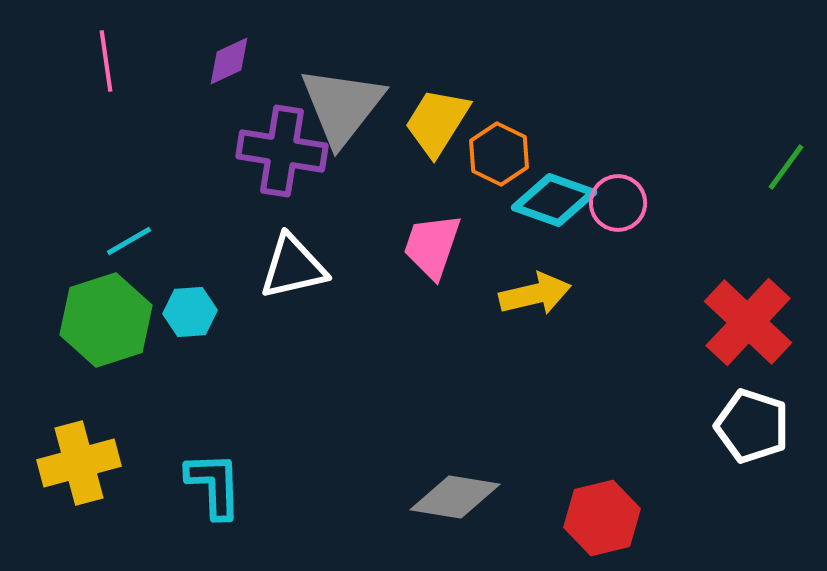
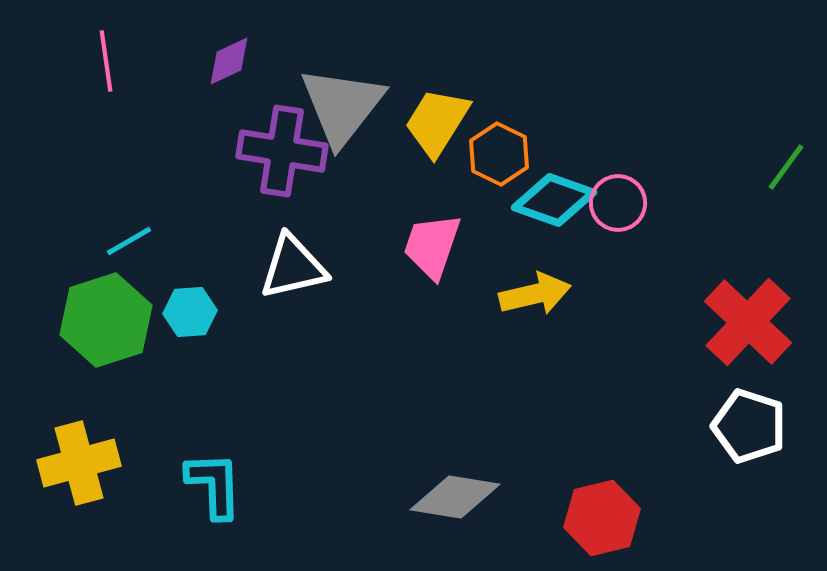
white pentagon: moved 3 px left
